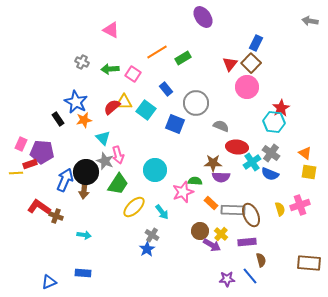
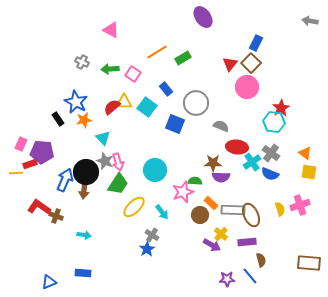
cyan square at (146, 110): moved 1 px right, 3 px up
pink arrow at (118, 155): moved 7 px down
brown circle at (200, 231): moved 16 px up
